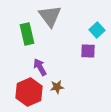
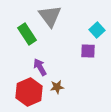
green rectangle: rotated 20 degrees counterclockwise
